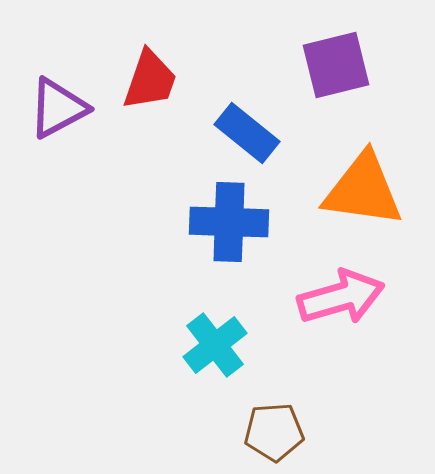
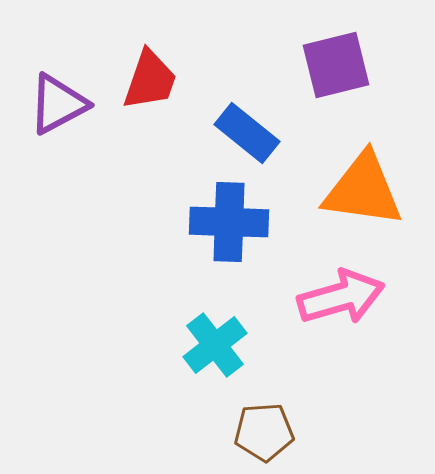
purple triangle: moved 4 px up
brown pentagon: moved 10 px left
